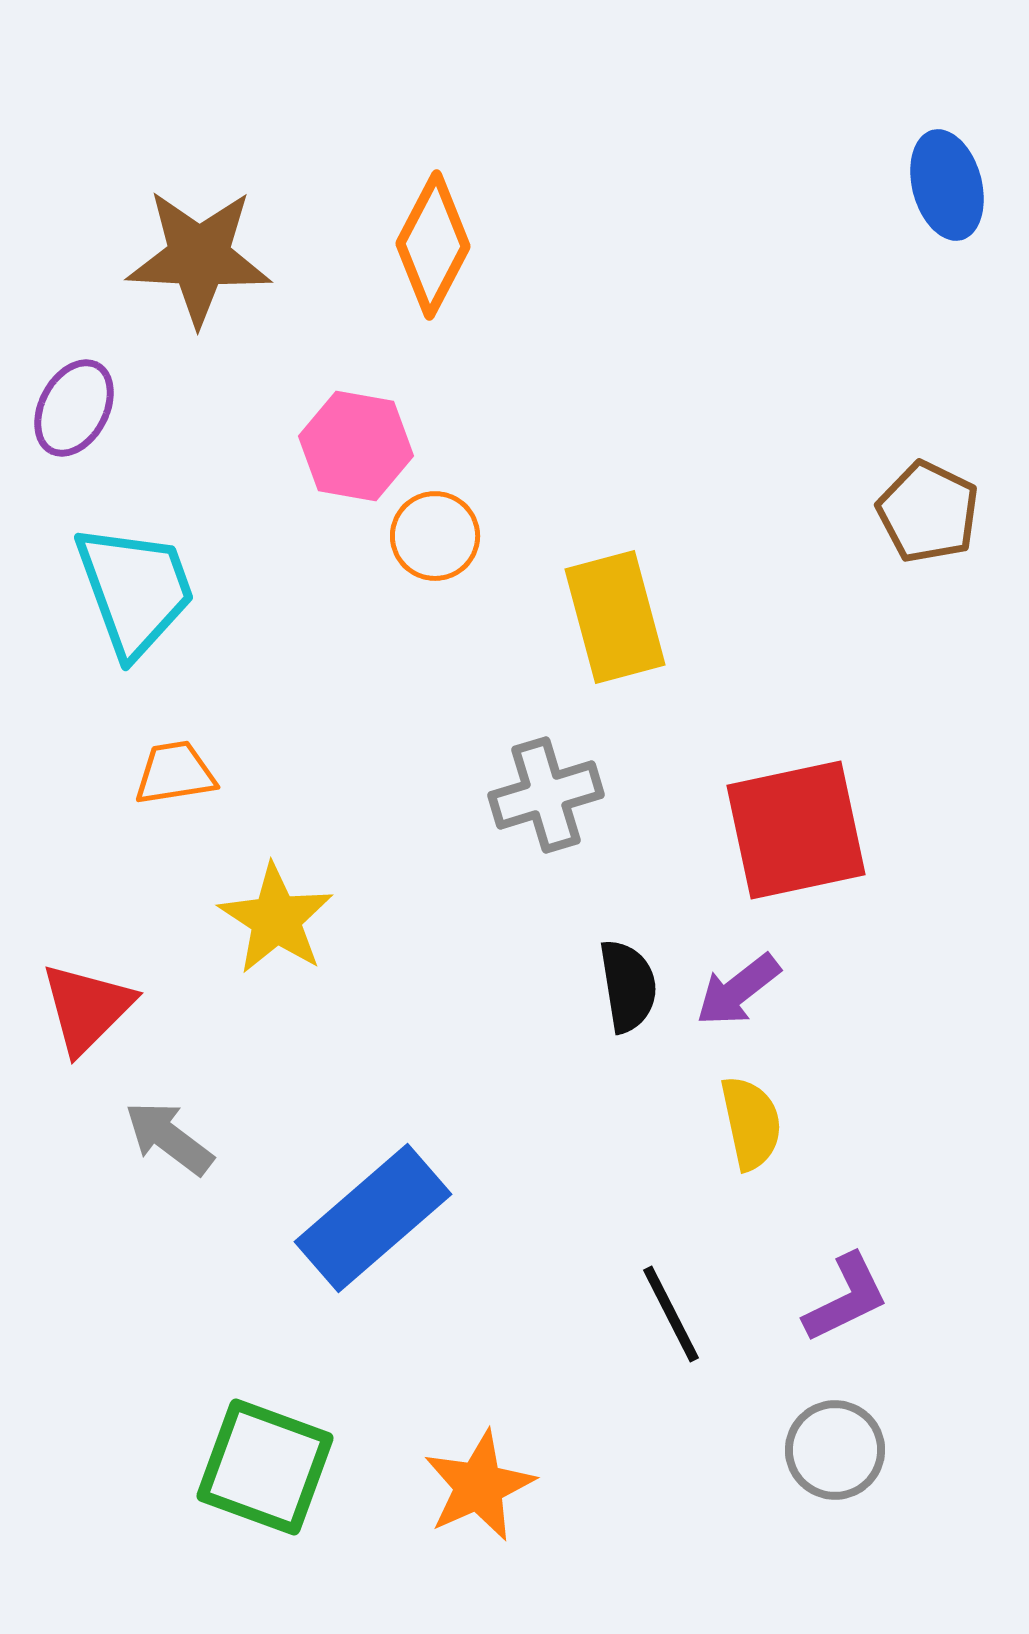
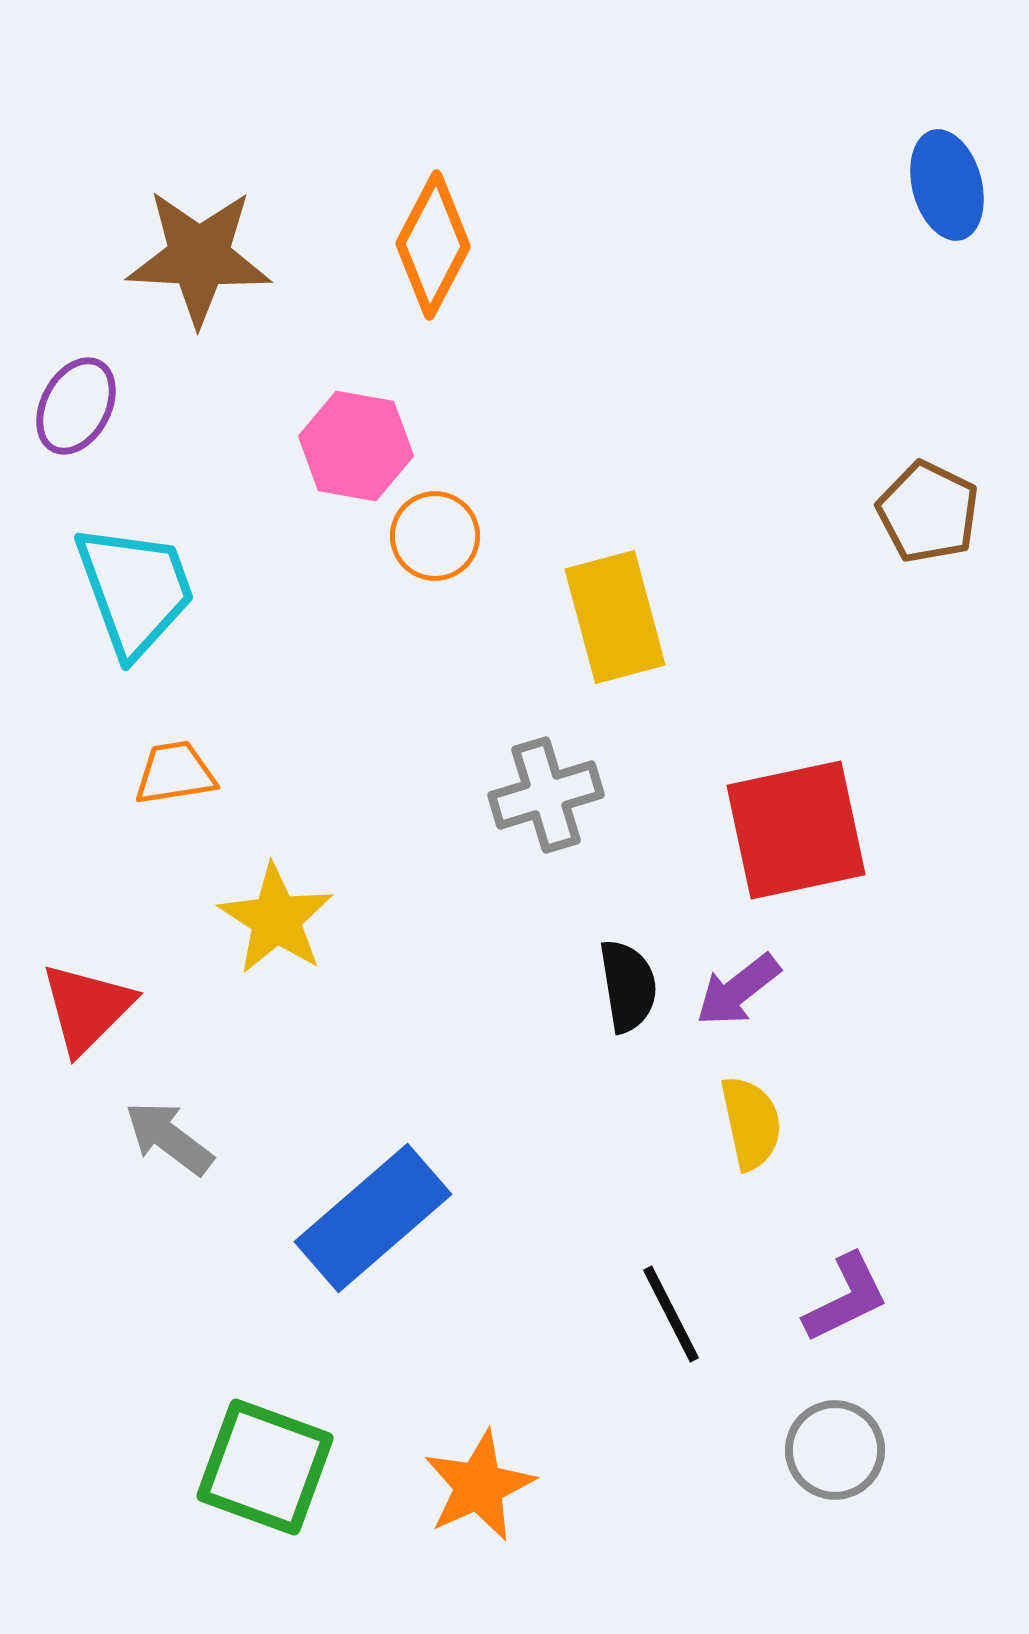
purple ellipse: moved 2 px right, 2 px up
